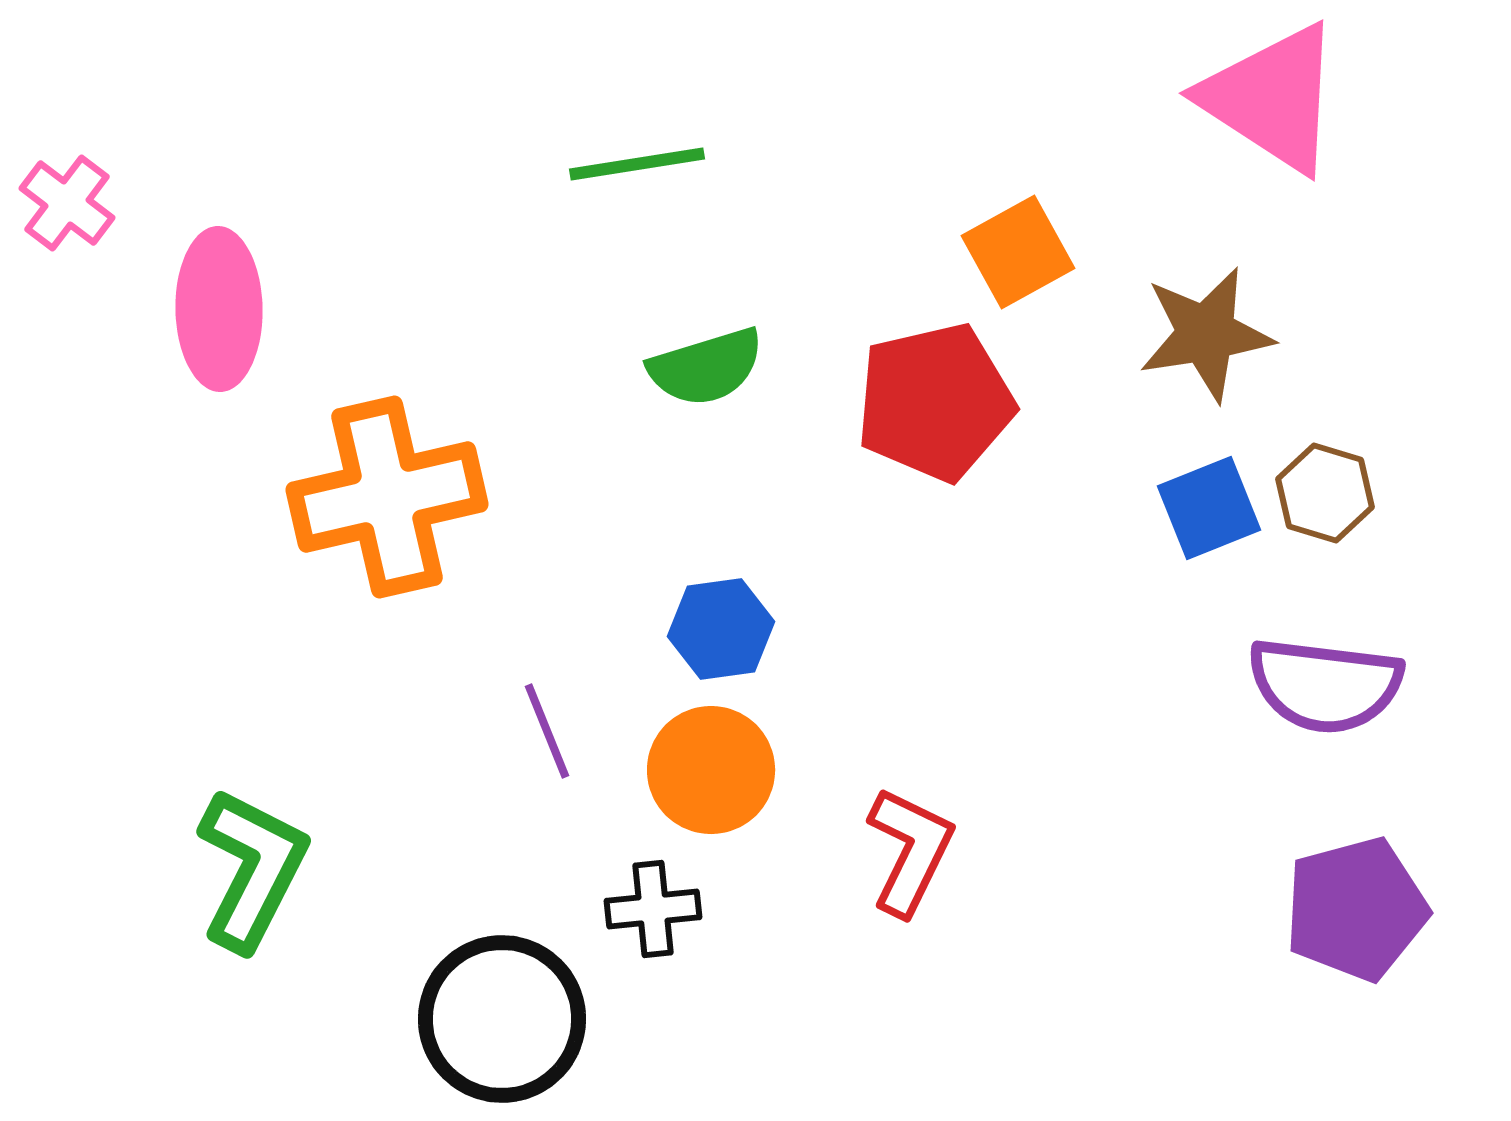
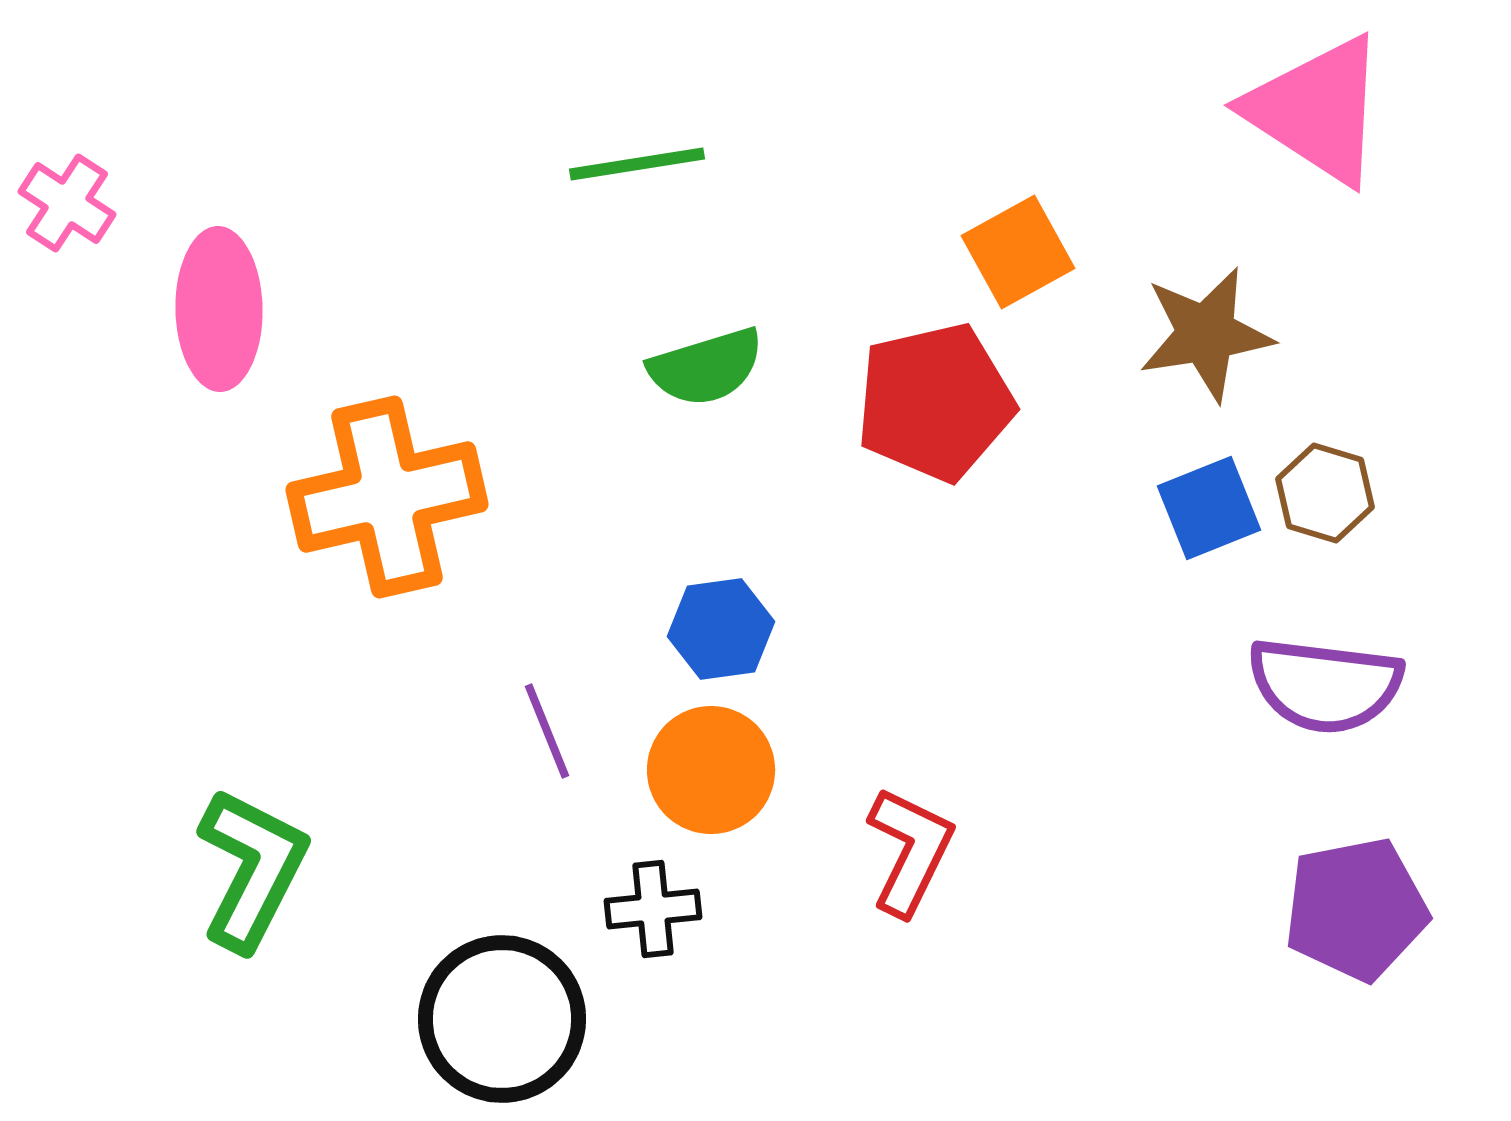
pink triangle: moved 45 px right, 12 px down
pink cross: rotated 4 degrees counterclockwise
purple pentagon: rotated 4 degrees clockwise
